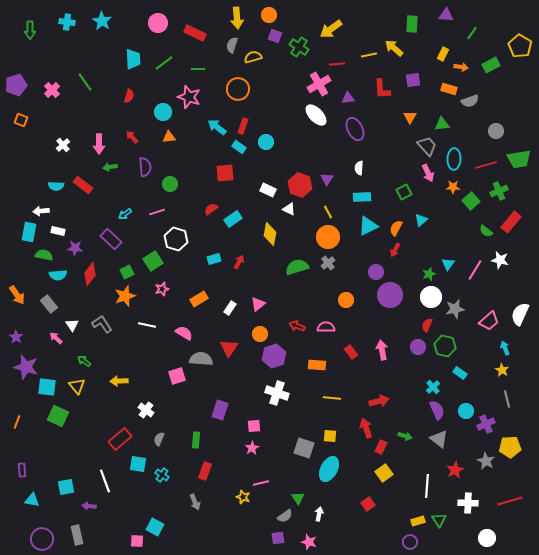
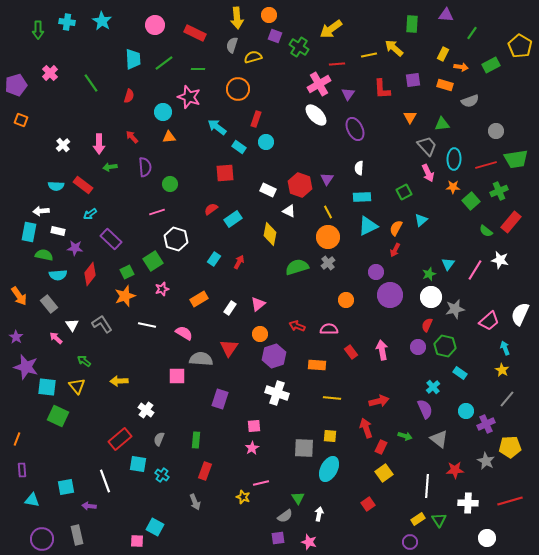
pink circle at (158, 23): moved 3 px left, 2 px down
green arrow at (30, 30): moved 8 px right
green line at (85, 82): moved 6 px right, 1 px down
orange rectangle at (449, 89): moved 4 px left, 4 px up
pink cross at (52, 90): moved 2 px left, 17 px up
purple triangle at (348, 98): moved 4 px up; rotated 48 degrees counterclockwise
red rectangle at (243, 126): moved 13 px right, 7 px up
green trapezoid at (519, 159): moved 3 px left
white triangle at (289, 209): moved 2 px down
cyan arrow at (125, 214): moved 35 px left
cyan rectangle at (214, 259): rotated 40 degrees counterclockwise
orange arrow at (17, 295): moved 2 px right, 1 px down
pink semicircle at (326, 327): moved 3 px right, 2 px down
pink square at (177, 376): rotated 18 degrees clockwise
gray line at (507, 399): rotated 54 degrees clockwise
purple rectangle at (220, 410): moved 11 px up
purple semicircle at (437, 410): moved 12 px left, 1 px up
orange line at (17, 422): moved 17 px down
gray square at (304, 448): rotated 15 degrees counterclockwise
red star at (455, 470): rotated 24 degrees clockwise
yellow rectangle at (418, 521): moved 2 px up; rotated 16 degrees counterclockwise
